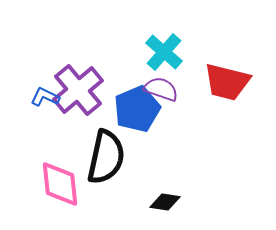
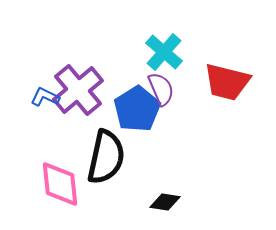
purple semicircle: rotated 48 degrees clockwise
blue pentagon: rotated 9 degrees counterclockwise
